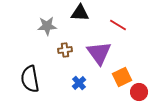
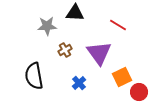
black triangle: moved 5 px left
brown cross: rotated 24 degrees counterclockwise
black semicircle: moved 4 px right, 3 px up
